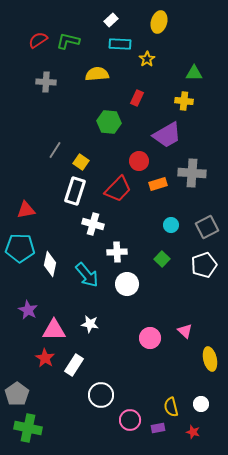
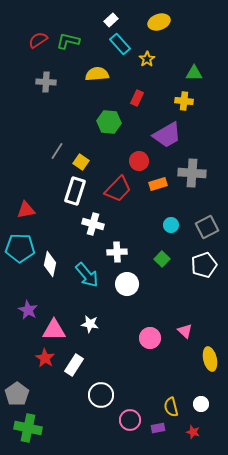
yellow ellipse at (159, 22): rotated 55 degrees clockwise
cyan rectangle at (120, 44): rotated 45 degrees clockwise
gray line at (55, 150): moved 2 px right, 1 px down
